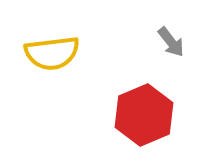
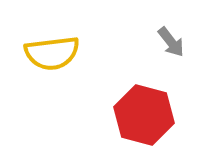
red hexagon: rotated 22 degrees counterclockwise
